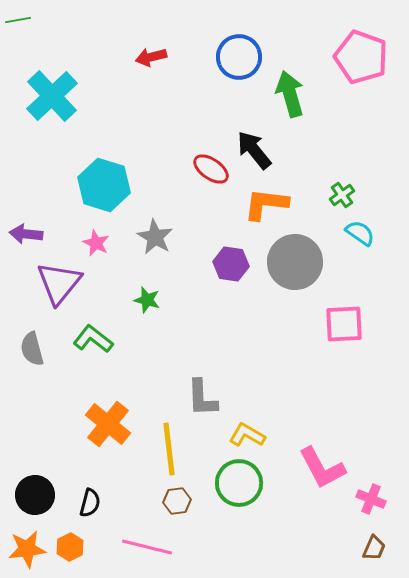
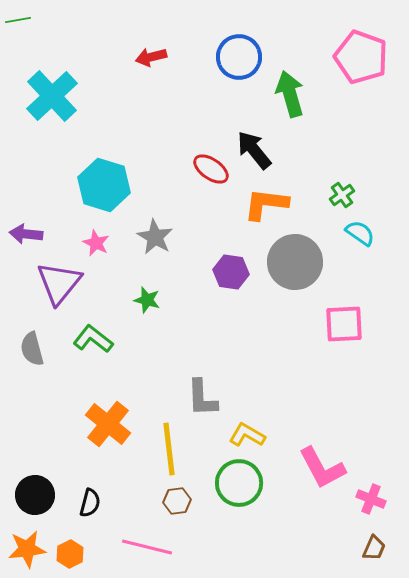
purple hexagon: moved 8 px down
orange hexagon: moved 7 px down
